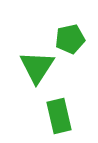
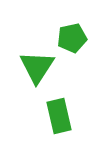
green pentagon: moved 2 px right, 1 px up
